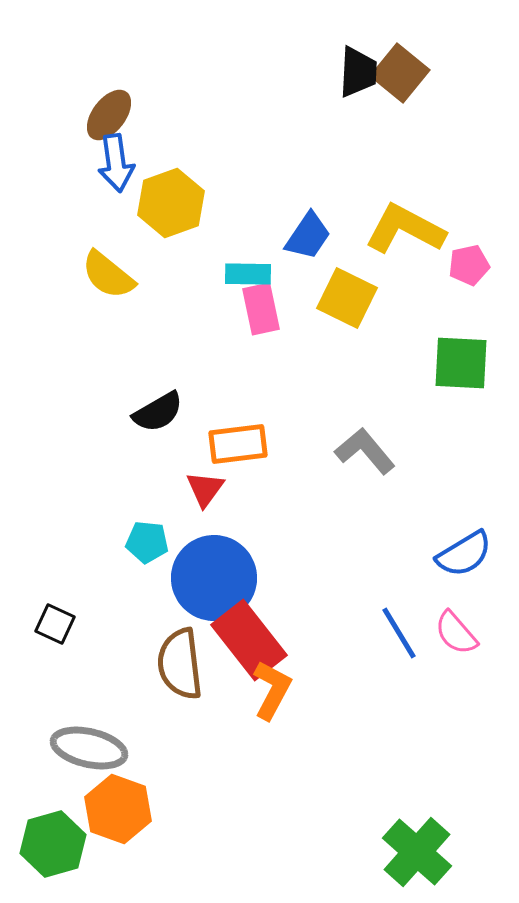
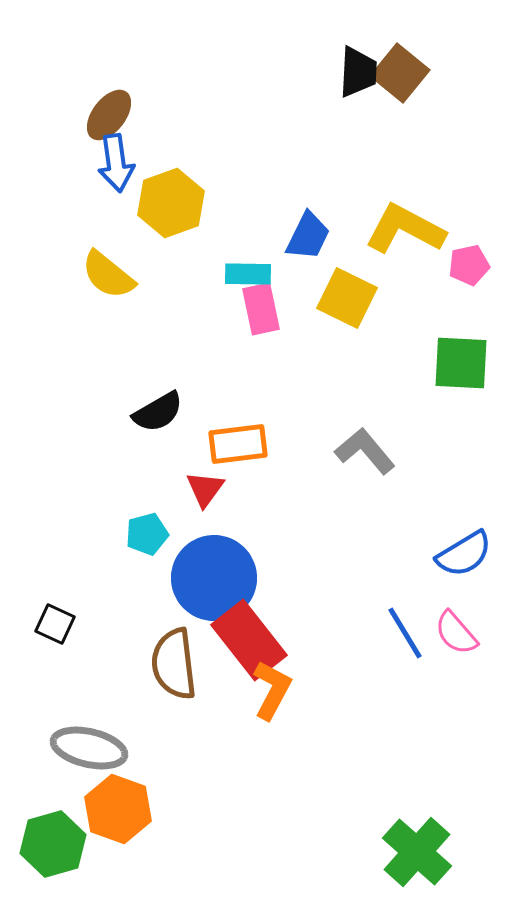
blue trapezoid: rotated 8 degrees counterclockwise
cyan pentagon: moved 8 px up; rotated 21 degrees counterclockwise
blue line: moved 6 px right
brown semicircle: moved 6 px left
